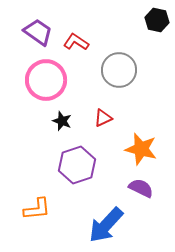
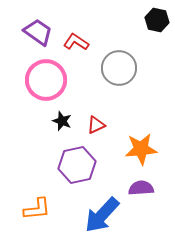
gray circle: moved 2 px up
red triangle: moved 7 px left, 7 px down
orange star: rotated 20 degrees counterclockwise
purple hexagon: rotated 6 degrees clockwise
purple semicircle: rotated 30 degrees counterclockwise
blue arrow: moved 4 px left, 10 px up
